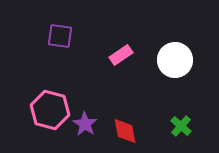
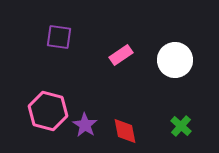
purple square: moved 1 px left, 1 px down
pink hexagon: moved 2 px left, 1 px down
purple star: moved 1 px down
